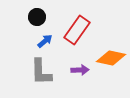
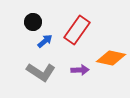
black circle: moved 4 px left, 5 px down
gray L-shape: rotated 56 degrees counterclockwise
